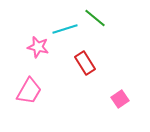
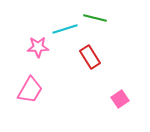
green line: rotated 25 degrees counterclockwise
pink star: rotated 15 degrees counterclockwise
red rectangle: moved 5 px right, 6 px up
pink trapezoid: moved 1 px right, 1 px up
